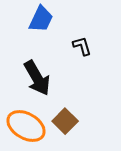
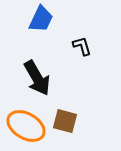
brown square: rotated 30 degrees counterclockwise
